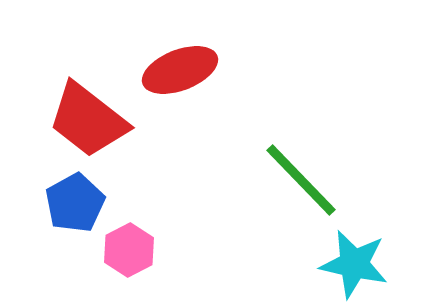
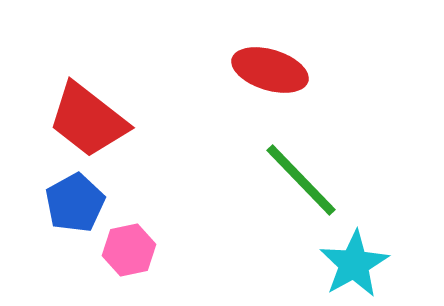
red ellipse: moved 90 px right; rotated 38 degrees clockwise
pink hexagon: rotated 15 degrees clockwise
cyan star: rotated 30 degrees clockwise
